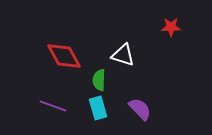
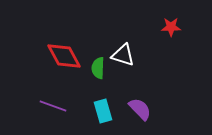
green semicircle: moved 1 px left, 12 px up
cyan rectangle: moved 5 px right, 3 px down
